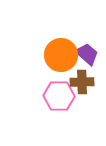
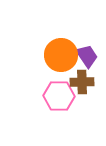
purple trapezoid: moved 2 px down; rotated 15 degrees clockwise
